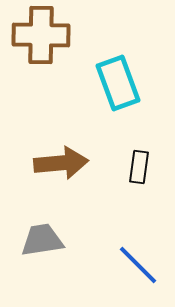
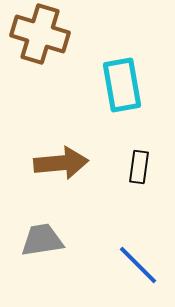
brown cross: moved 1 px left, 1 px up; rotated 16 degrees clockwise
cyan rectangle: moved 4 px right, 2 px down; rotated 10 degrees clockwise
